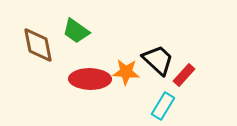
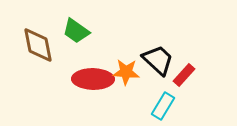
red ellipse: moved 3 px right
